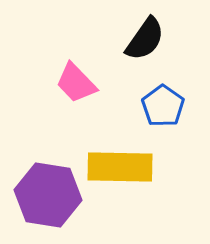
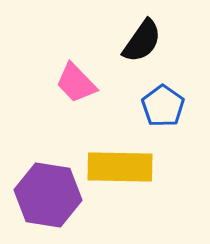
black semicircle: moved 3 px left, 2 px down
